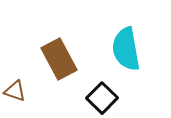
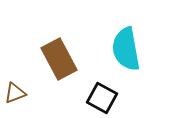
brown triangle: moved 2 px down; rotated 40 degrees counterclockwise
black square: rotated 16 degrees counterclockwise
